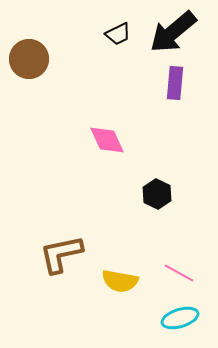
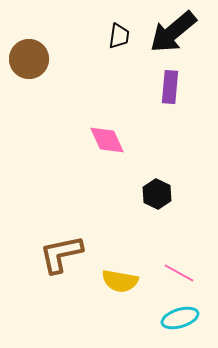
black trapezoid: moved 1 px right, 2 px down; rotated 56 degrees counterclockwise
purple rectangle: moved 5 px left, 4 px down
